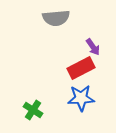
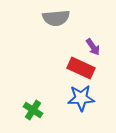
red rectangle: rotated 52 degrees clockwise
